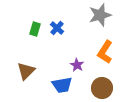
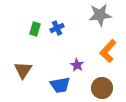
gray star: rotated 10 degrees clockwise
blue cross: rotated 24 degrees clockwise
orange L-shape: moved 3 px right, 1 px up; rotated 10 degrees clockwise
brown triangle: moved 3 px left, 1 px up; rotated 12 degrees counterclockwise
blue trapezoid: moved 2 px left
